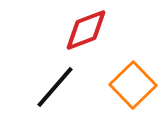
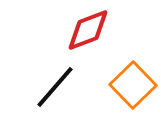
red diamond: moved 2 px right
